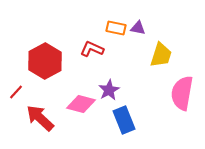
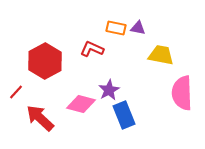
yellow trapezoid: rotated 96 degrees counterclockwise
pink semicircle: rotated 12 degrees counterclockwise
blue rectangle: moved 5 px up
